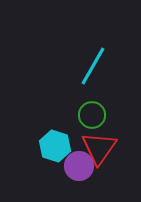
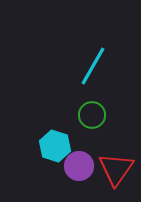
red triangle: moved 17 px right, 21 px down
